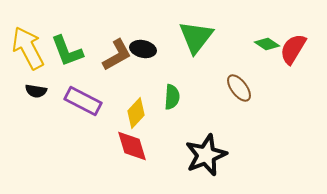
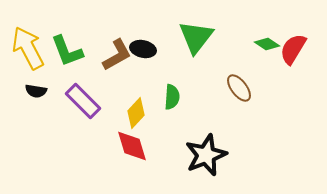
purple rectangle: rotated 18 degrees clockwise
